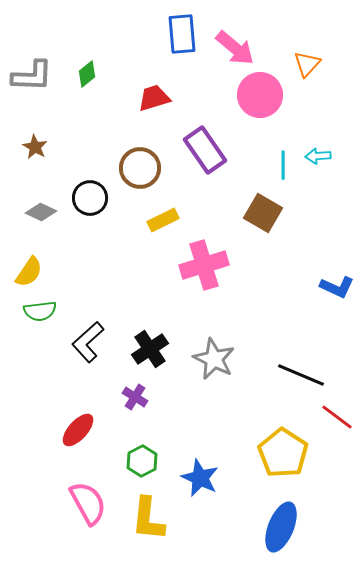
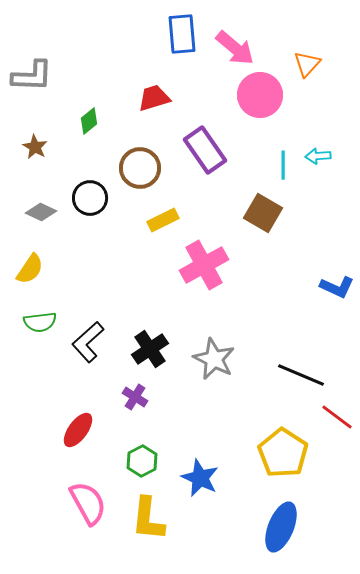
green diamond: moved 2 px right, 47 px down
pink cross: rotated 12 degrees counterclockwise
yellow semicircle: moved 1 px right, 3 px up
green semicircle: moved 11 px down
red ellipse: rotated 6 degrees counterclockwise
